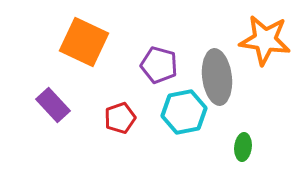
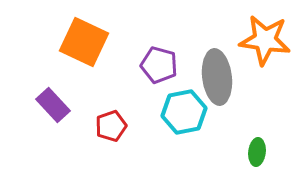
red pentagon: moved 9 px left, 8 px down
green ellipse: moved 14 px right, 5 px down
